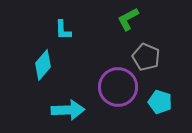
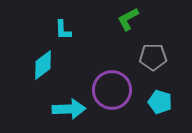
gray pentagon: moved 7 px right; rotated 24 degrees counterclockwise
cyan diamond: rotated 12 degrees clockwise
purple circle: moved 6 px left, 3 px down
cyan arrow: moved 1 px right, 1 px up
